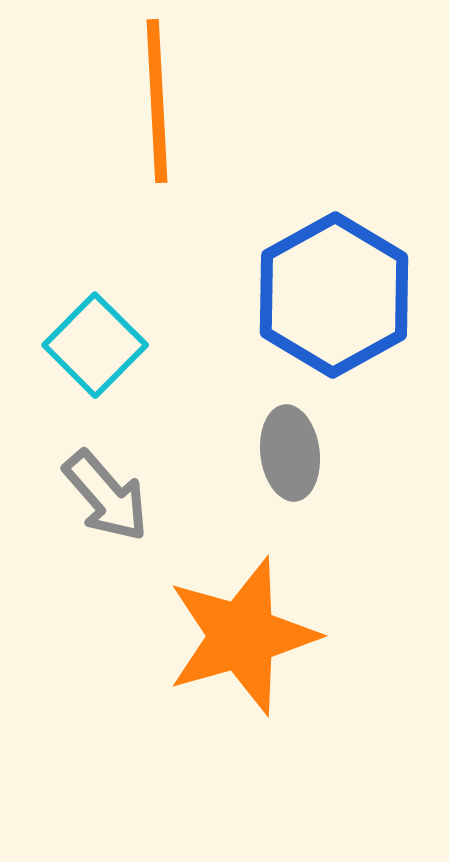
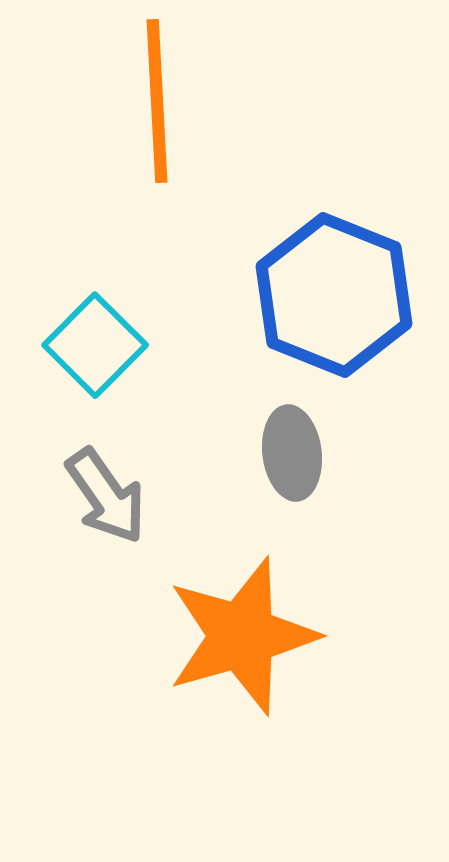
blue hexagon: rotated 9 degrees counterclockwise
gray ellipse: moved 2 px right
gray arrow: rotated 6 degrees clockwise
